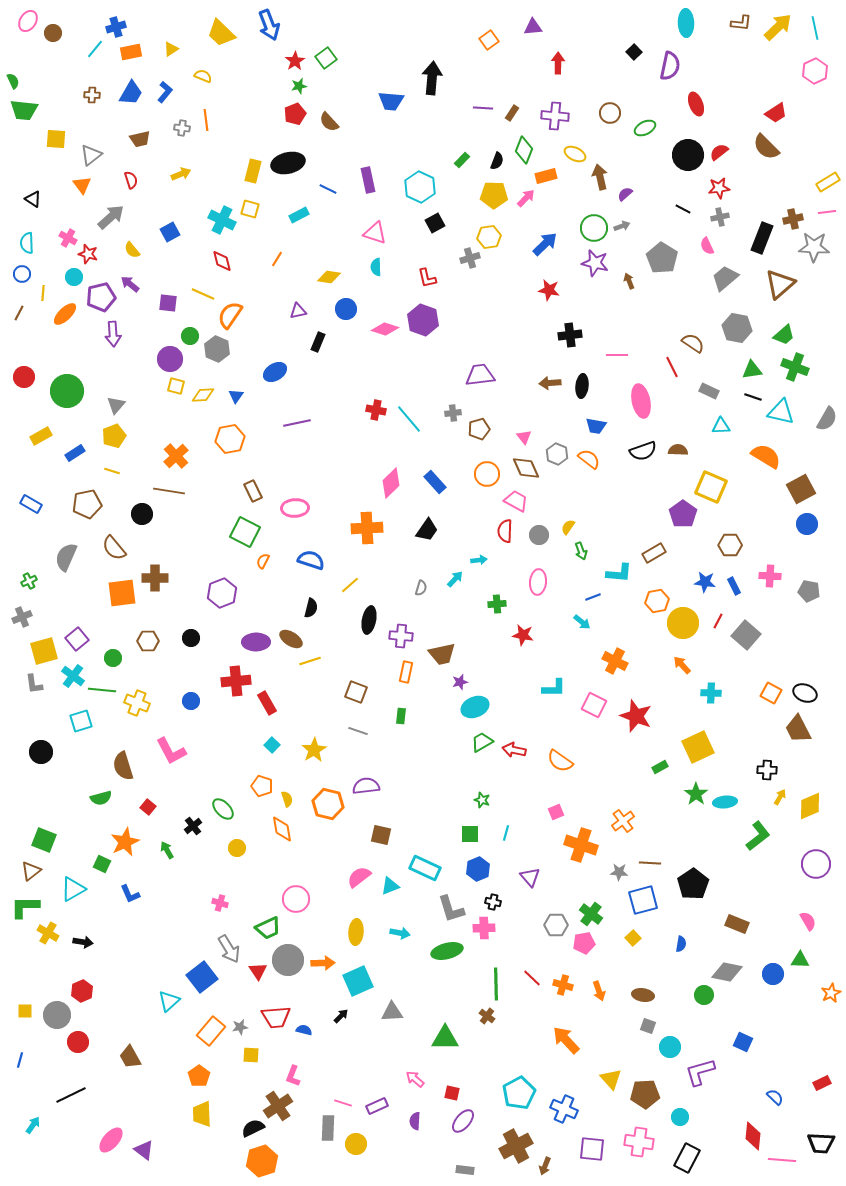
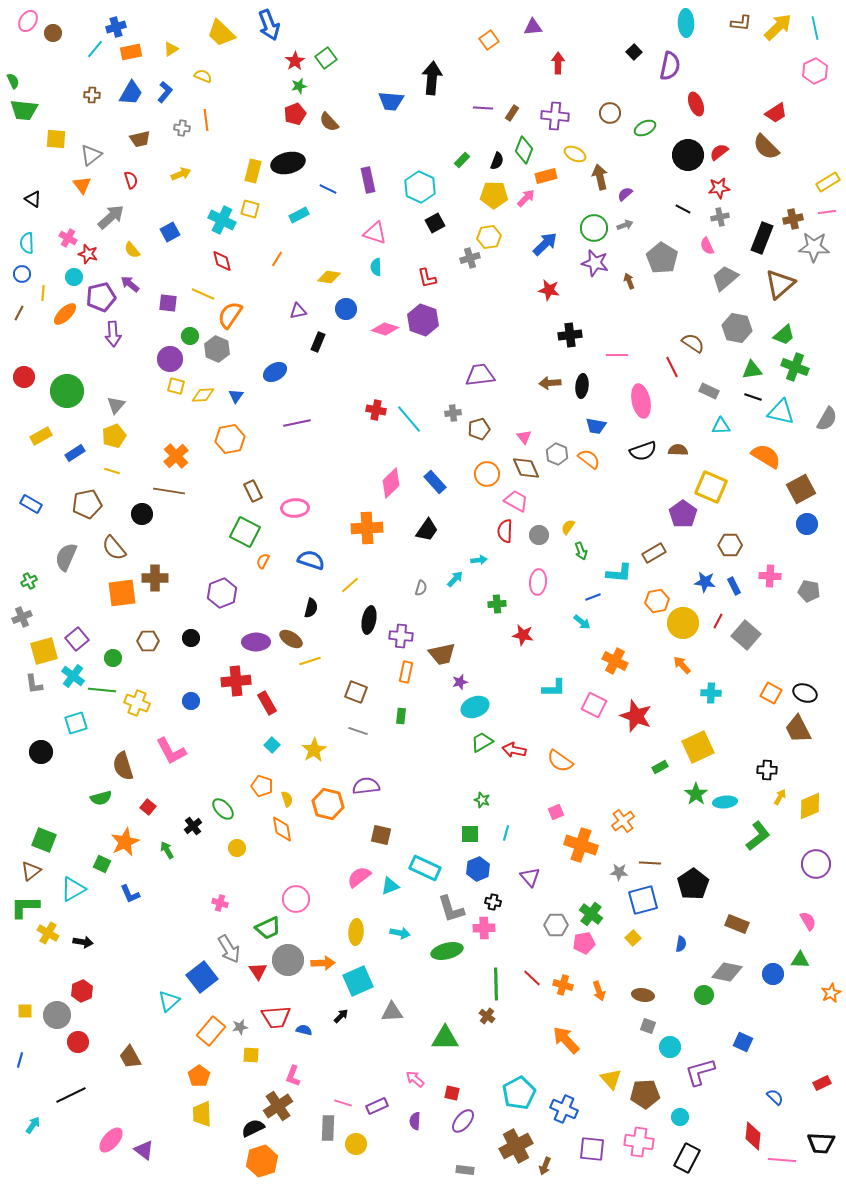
gray arrow at (622, 226): moved 3 px right, 1 px up
cyan square at (81, 721): moved 5 px left, 2 px down
